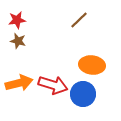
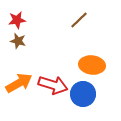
orange arrow: rotated 16 degrees counterclockwise
